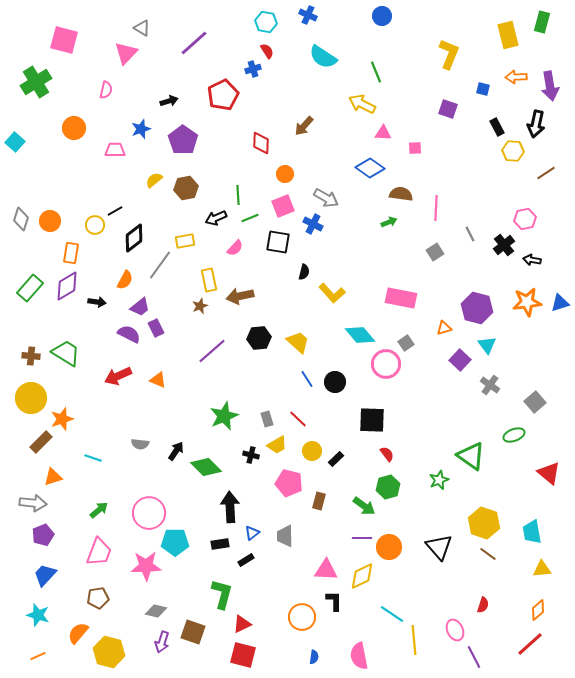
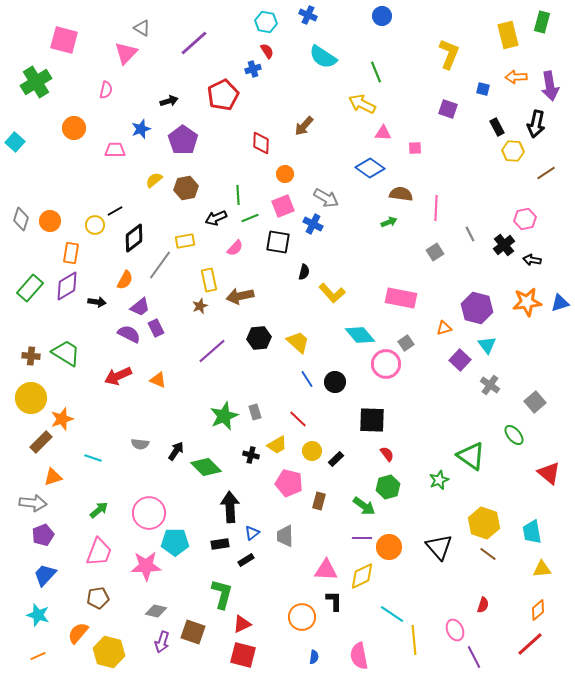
gray rectangle at (267, 419): moved 12 px left, 7 px up
green ellipse at (514, 435): rotated 70 degrees clockwise
